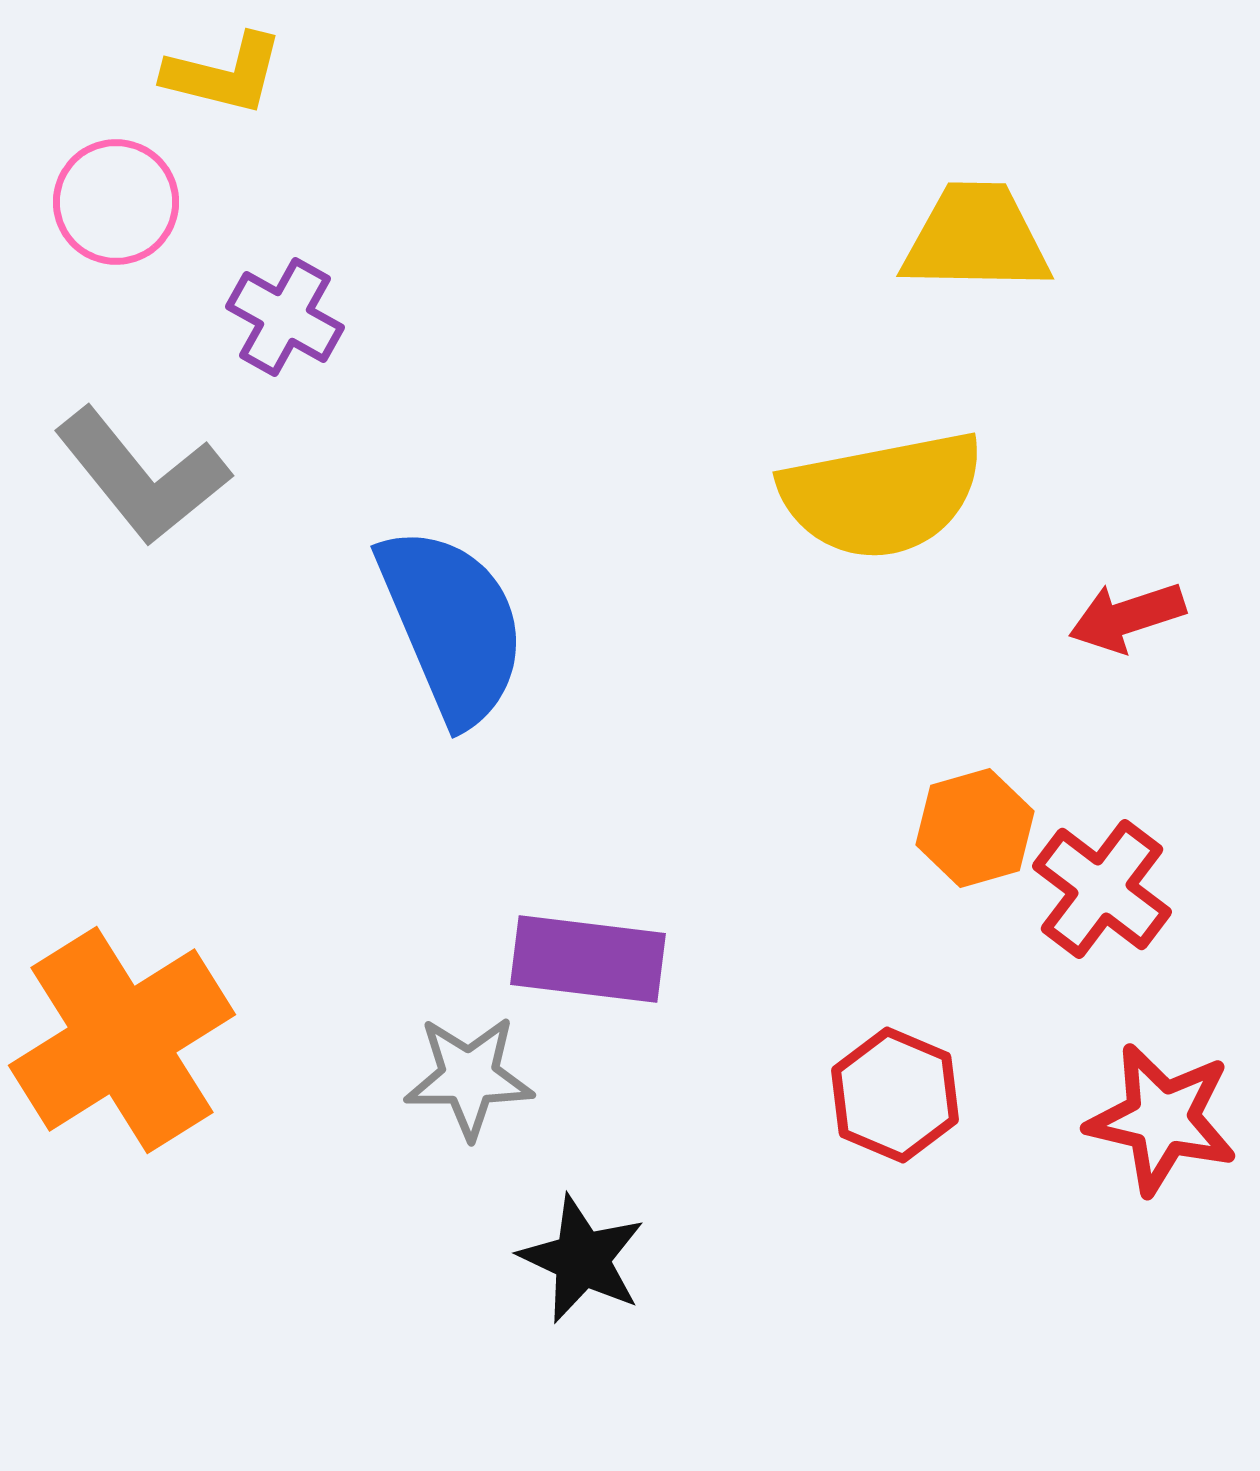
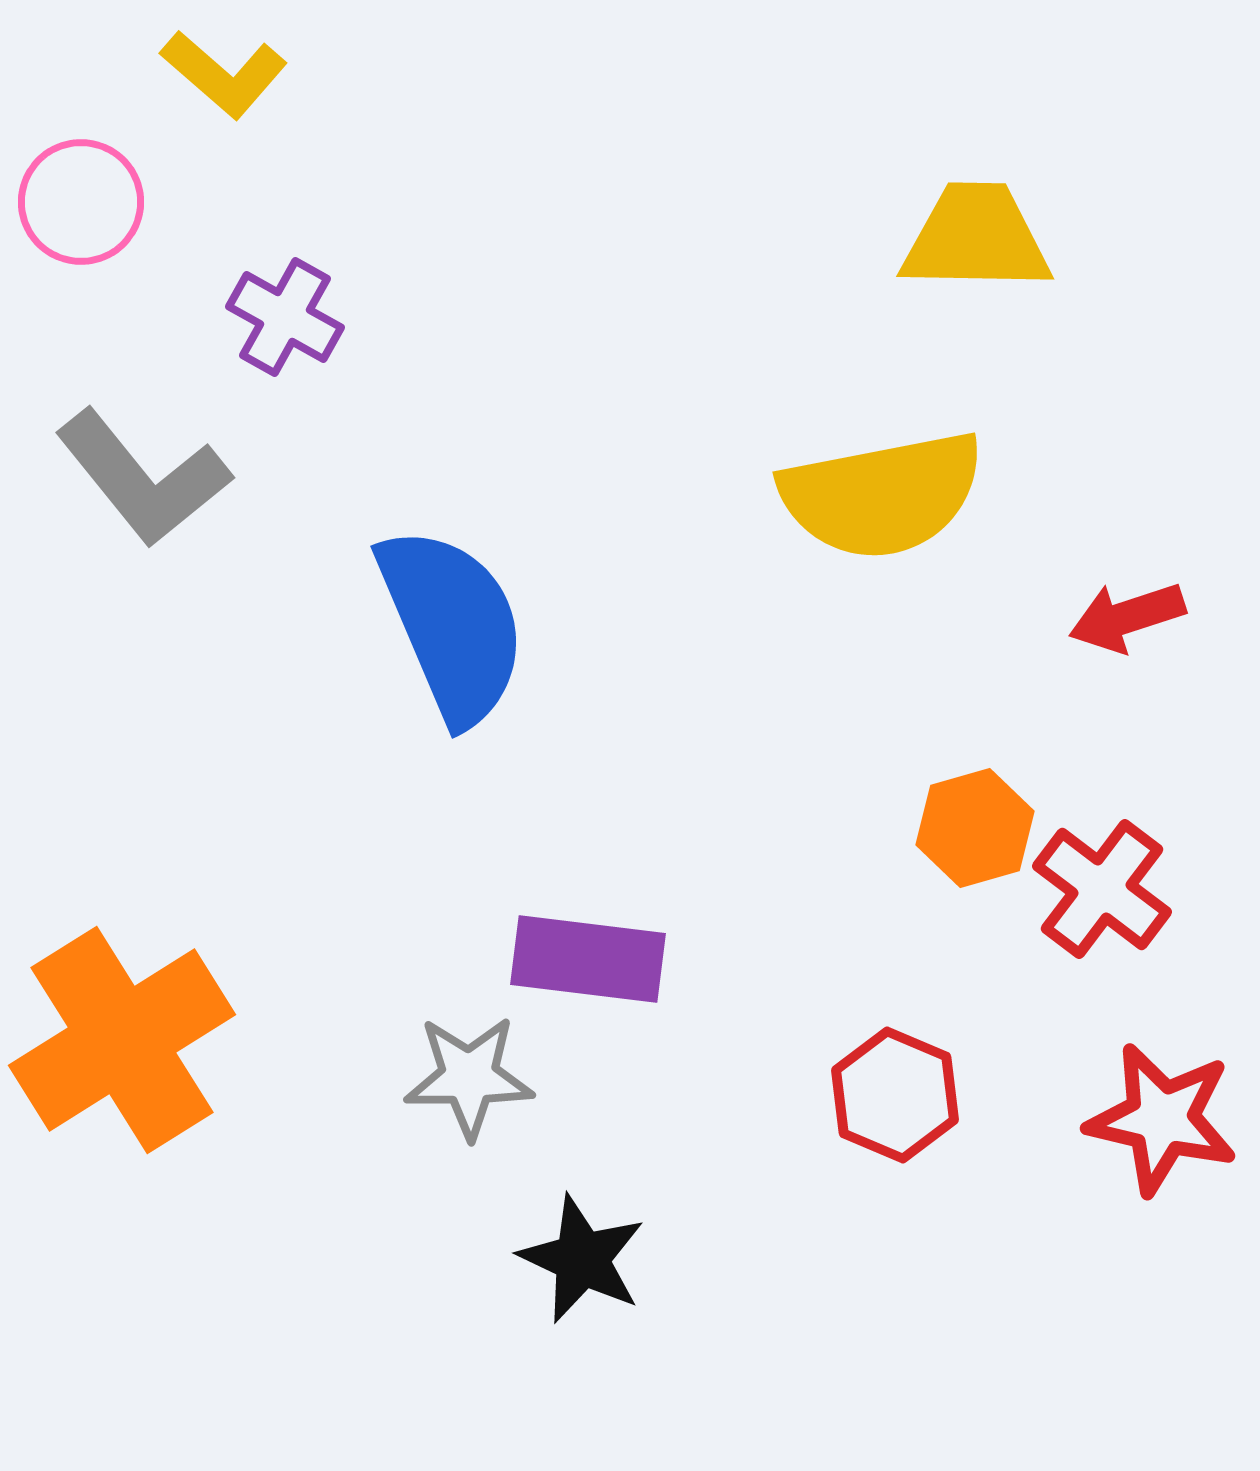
yellow L-shape: rotated 27 degrees clockwise
pink circle: moved 35 px left
gray L-shape: moved 1 px right, 2 px down
